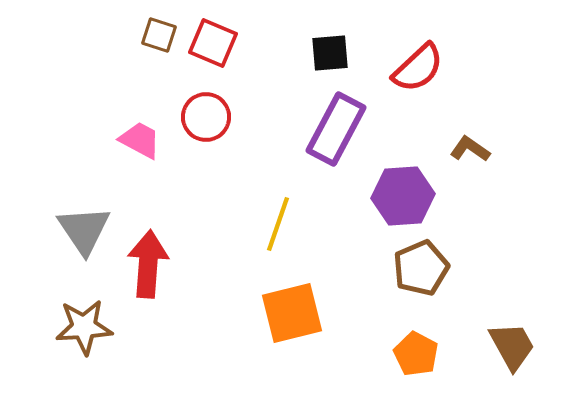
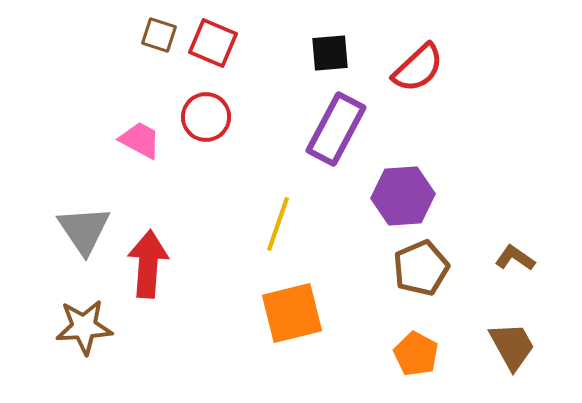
brown L-shape: moved 45 px right, 109 px down
